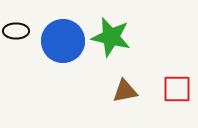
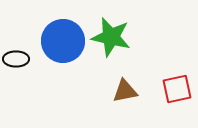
black ellipse: moved 28 px down
red square: rotated 12 degrees counterclockwise
